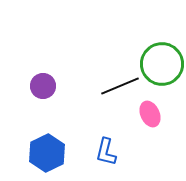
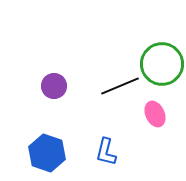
purple circle: moved 11 px right
pink ellipse: moved 5 px right
blue hexagon: rotated 15 degrees counterclockwise
